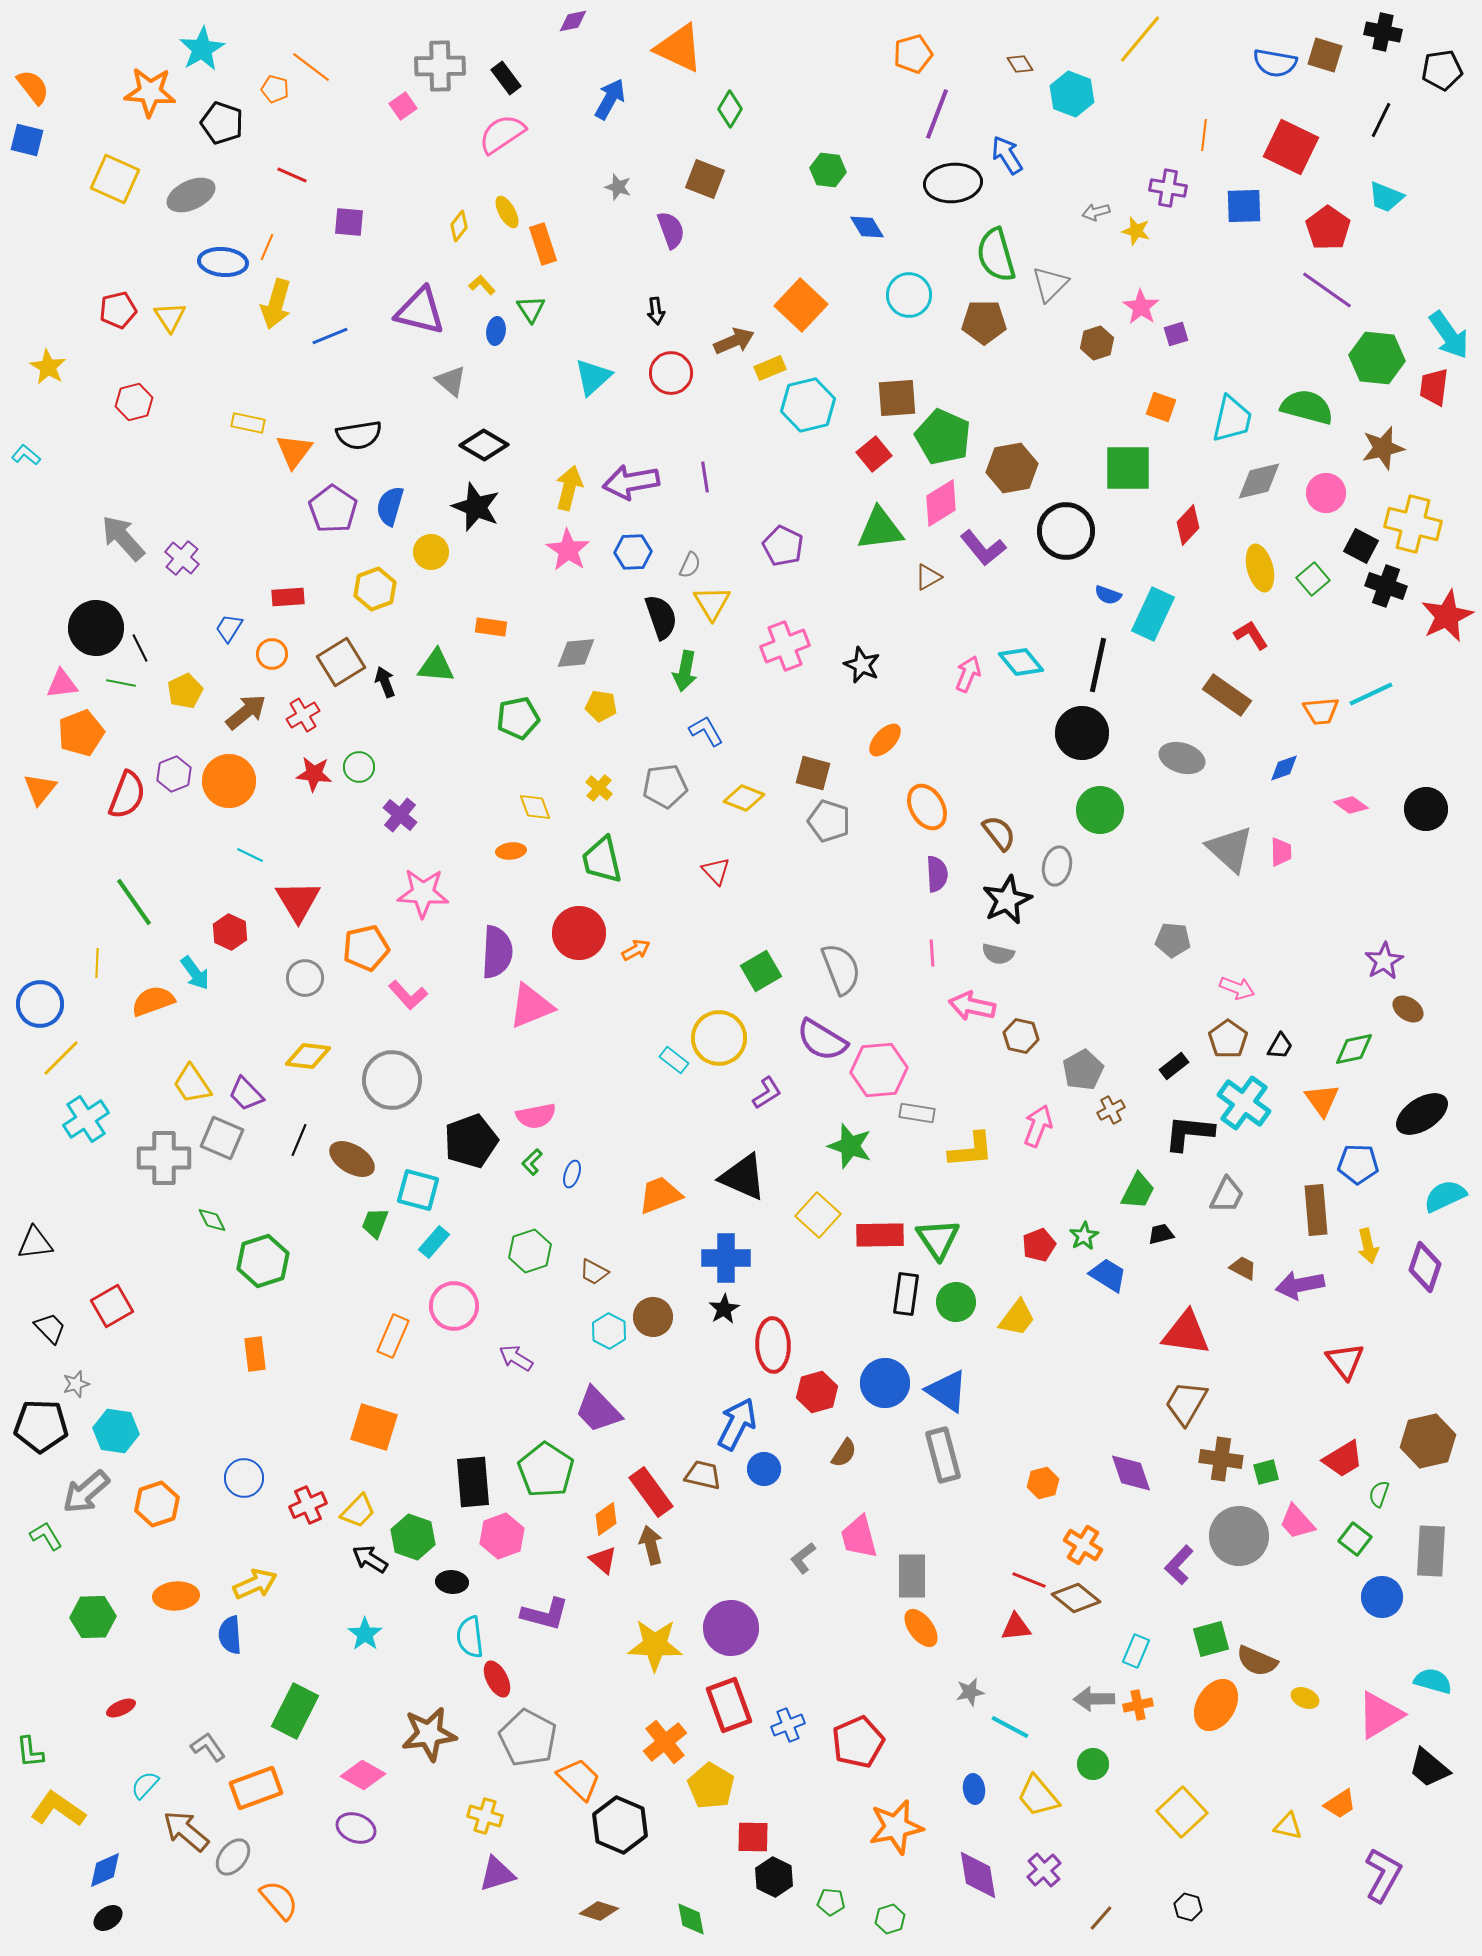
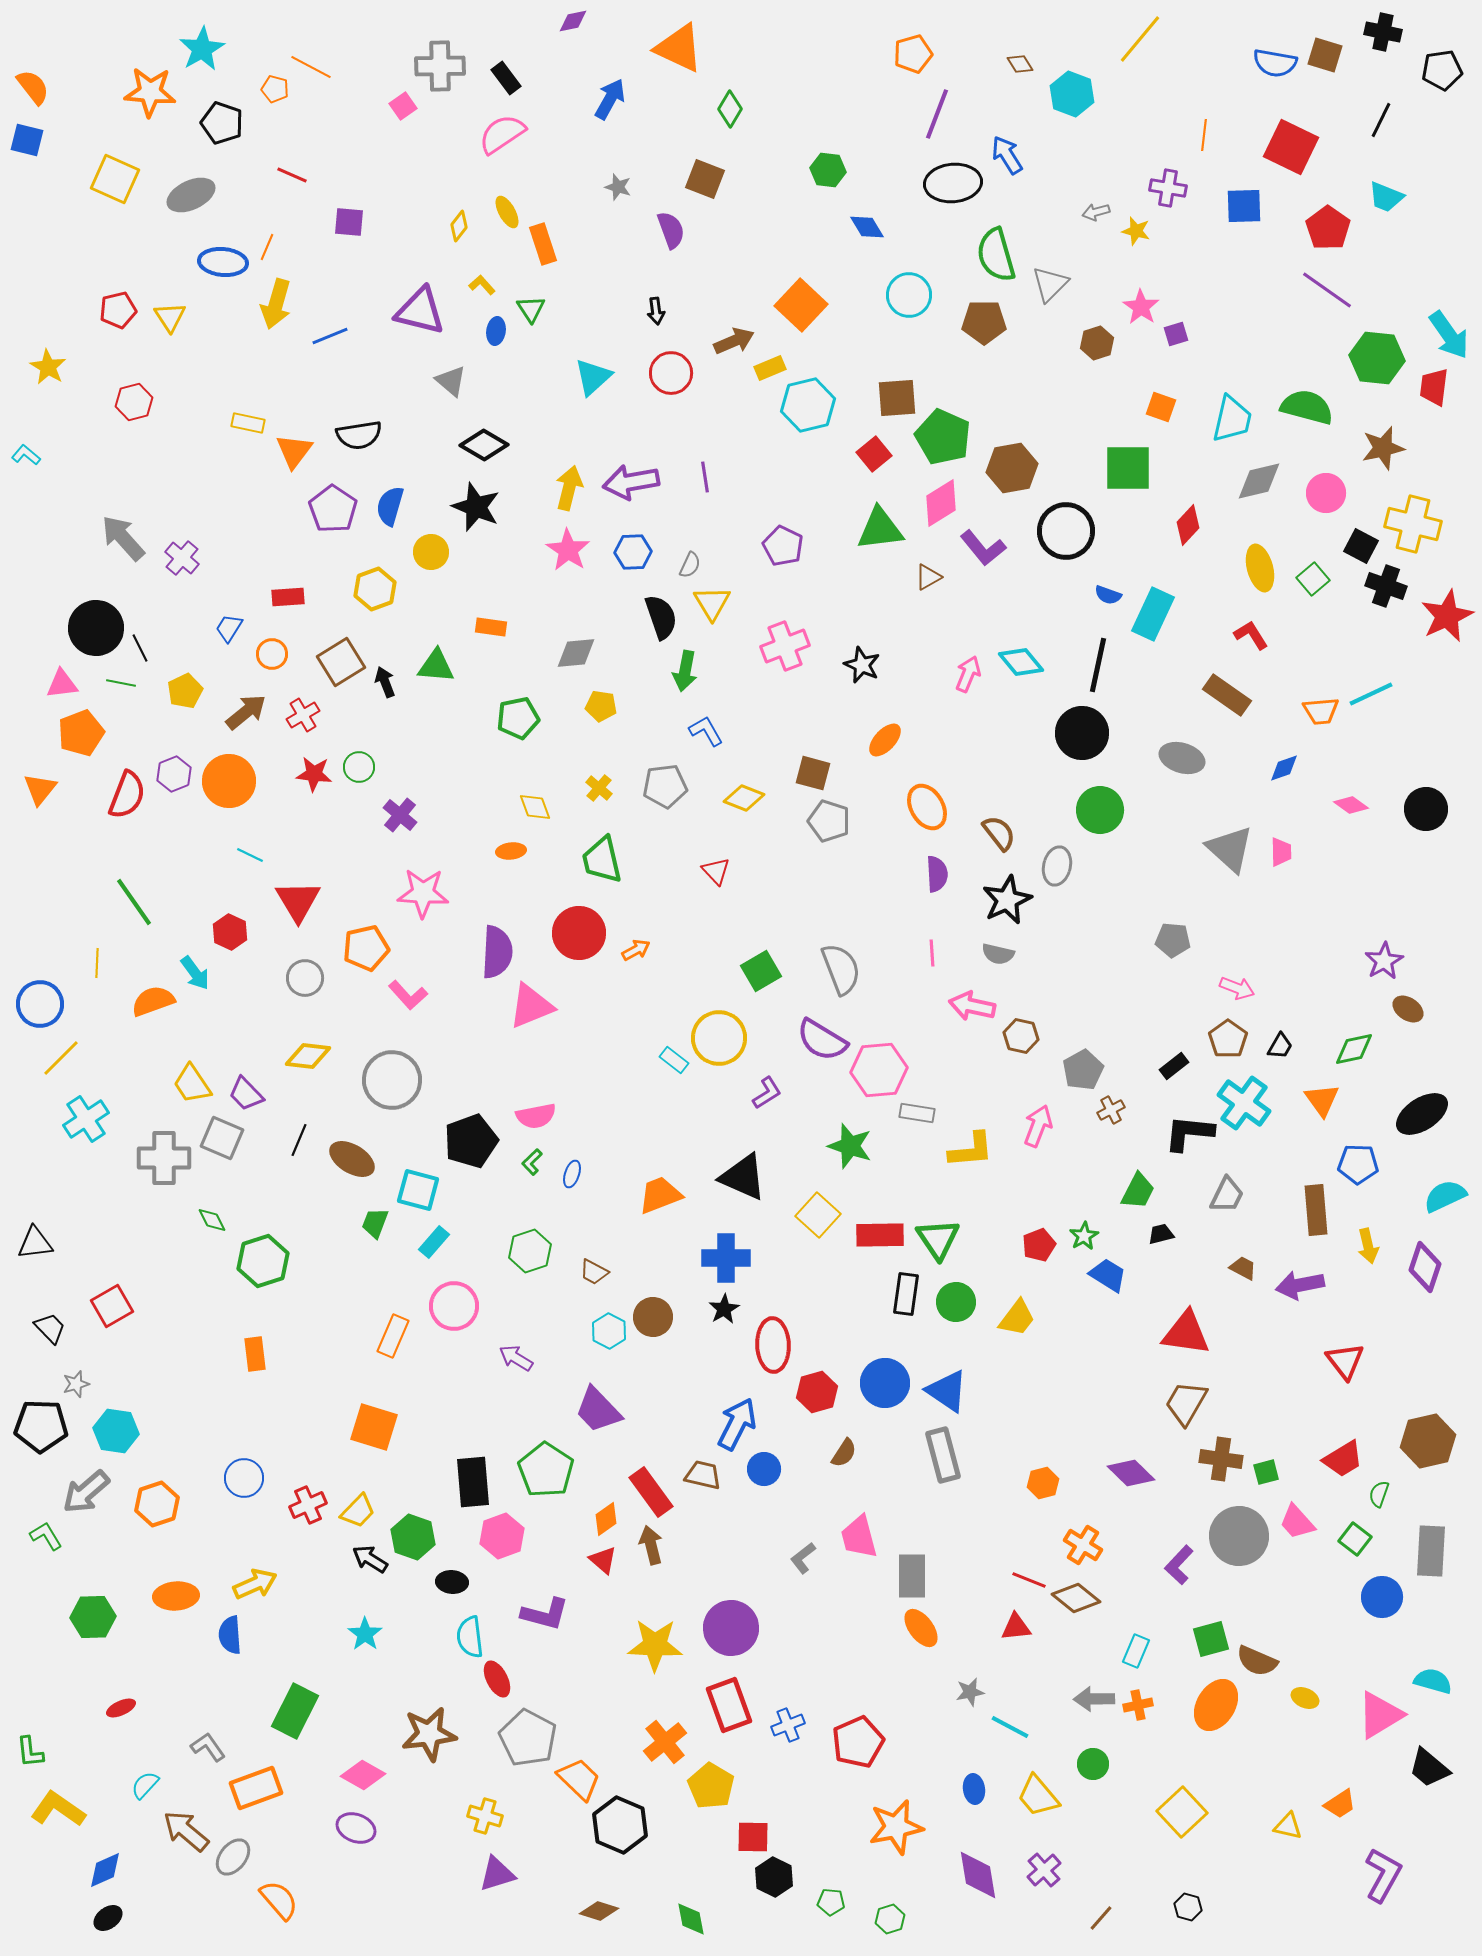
orange line at (311, 67): rotated 9 degrees counterclockwise
purple diamond at (1131, 1473): rotated 27 degrees counterclockwise
